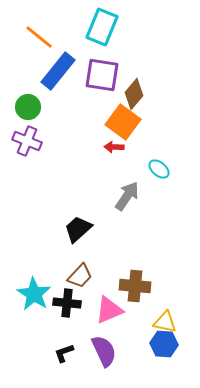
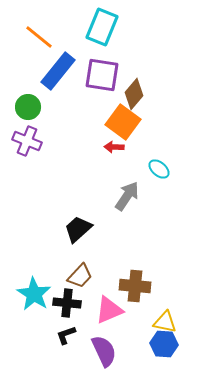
black L-shape: moved 2 px right, 18 px up
